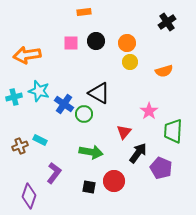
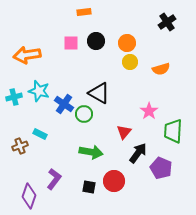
orange semicircle: moved 3 px left, 2 px up
cyan rectangle: moved 6 px up
purple L-shape: moved 6 px down
